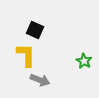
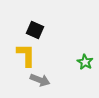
green star: moved 1 px right, 1 px down
